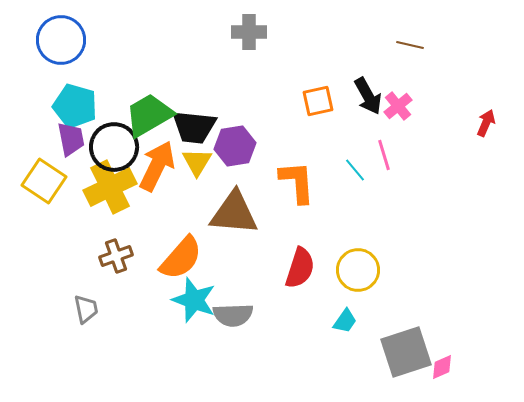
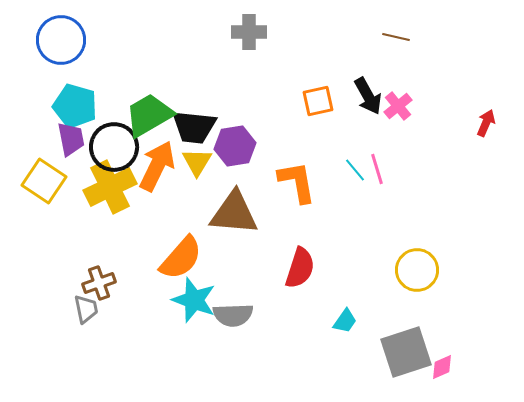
brown line: moved 14 px left, 8 px up
pink line: moved 7 px left, 14 px down
orange L-shape: rotated 6 degrees counterclockwise
brown cross: moved 17 px left, 27 px down
yellow circle: moved 59 px right
